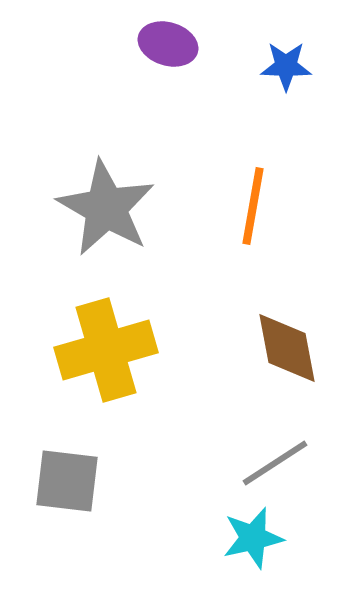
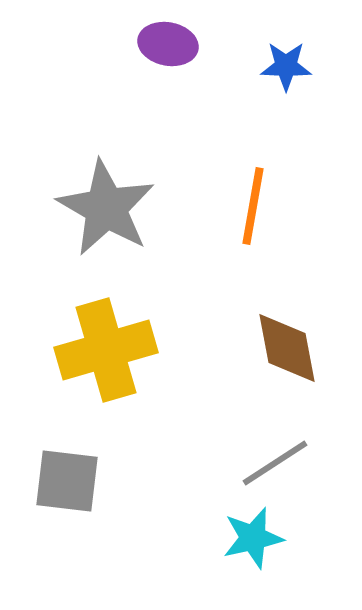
purple ellipse: rotated 6 degrees counterclockwise
